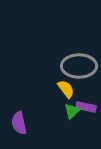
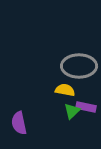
yellow semicircle: moved 1 px left, 1 px down; rotated 42 degrees counterclockwise
